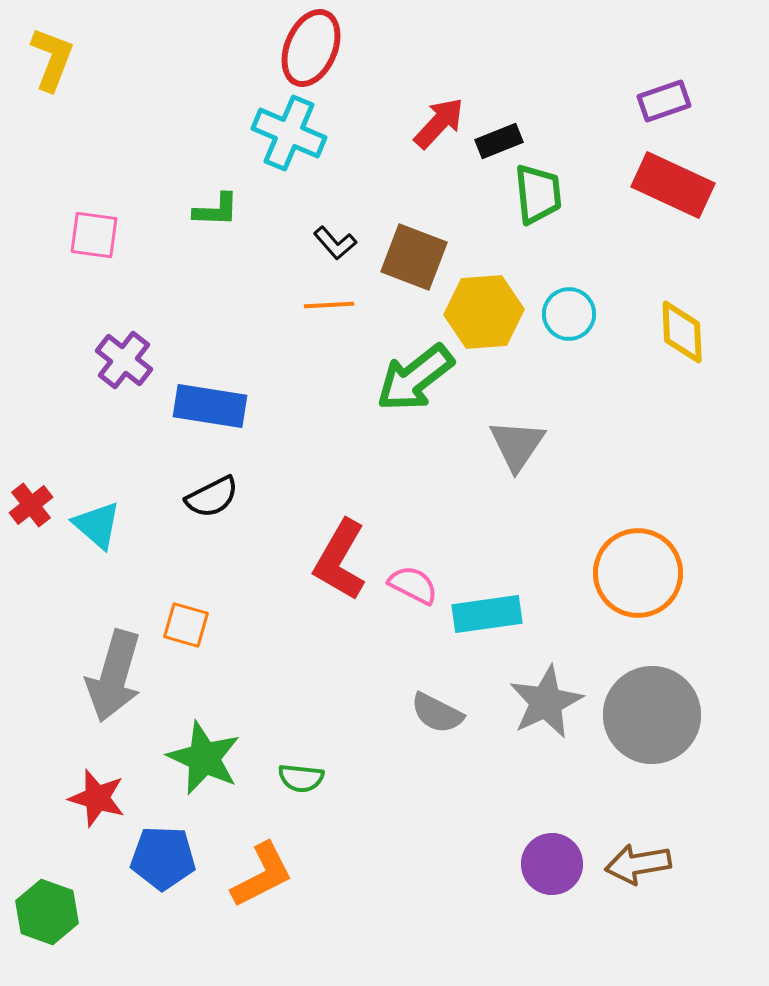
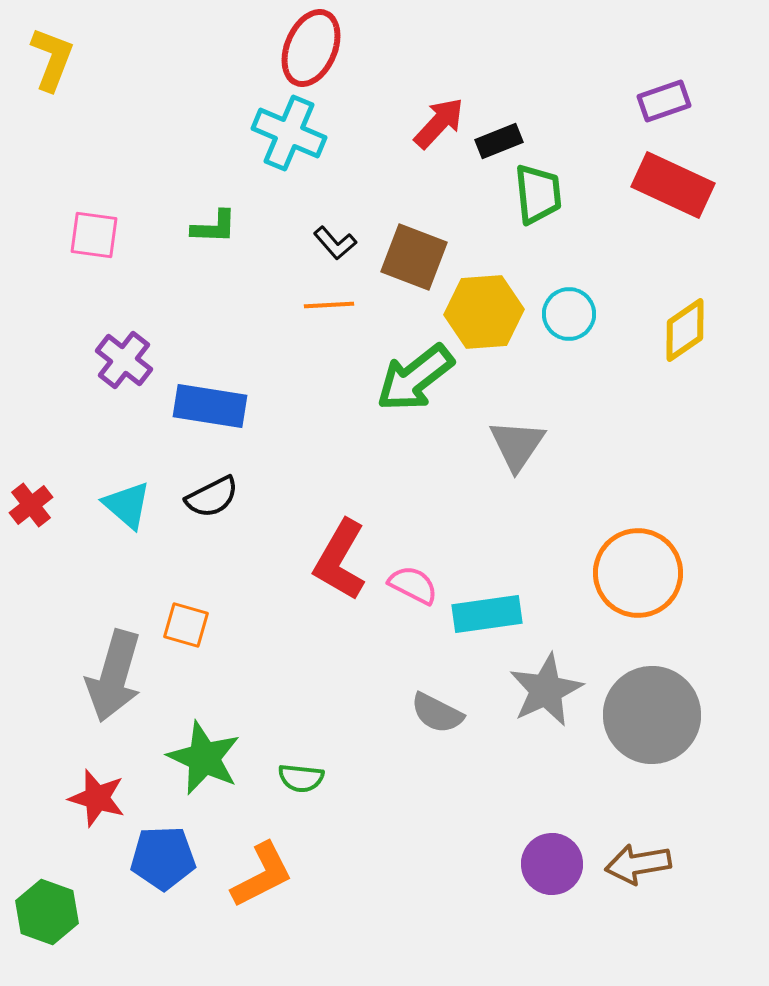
green L-shape: moved 2 px left, 17 px down
yellow diamond: moved 3 px right, 2 px up; rotated 58 degrees clockwise
cyan triangle: moved 30 px right, 20 px up
gray star: moved 12 px up
blue pentagon: rotated 4 degrees counterclockwise
